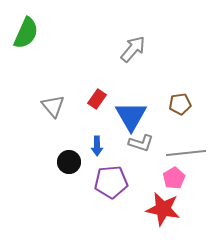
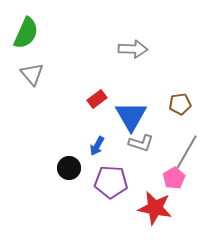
gray arrow: rotated 52 degrees clockwise
red rectangle: rotated 18 degrees clockwise
gray triangle: moved 21 px left, 32 px up
blue arrow: rotated 30 degrees clockwise
gray line: rotated 54 degrees counterclockwise
black circle: moved 6 px down
purple pentagon: rotated 8 degrees clockwise
red star: moved 8 px left, 1 px up
